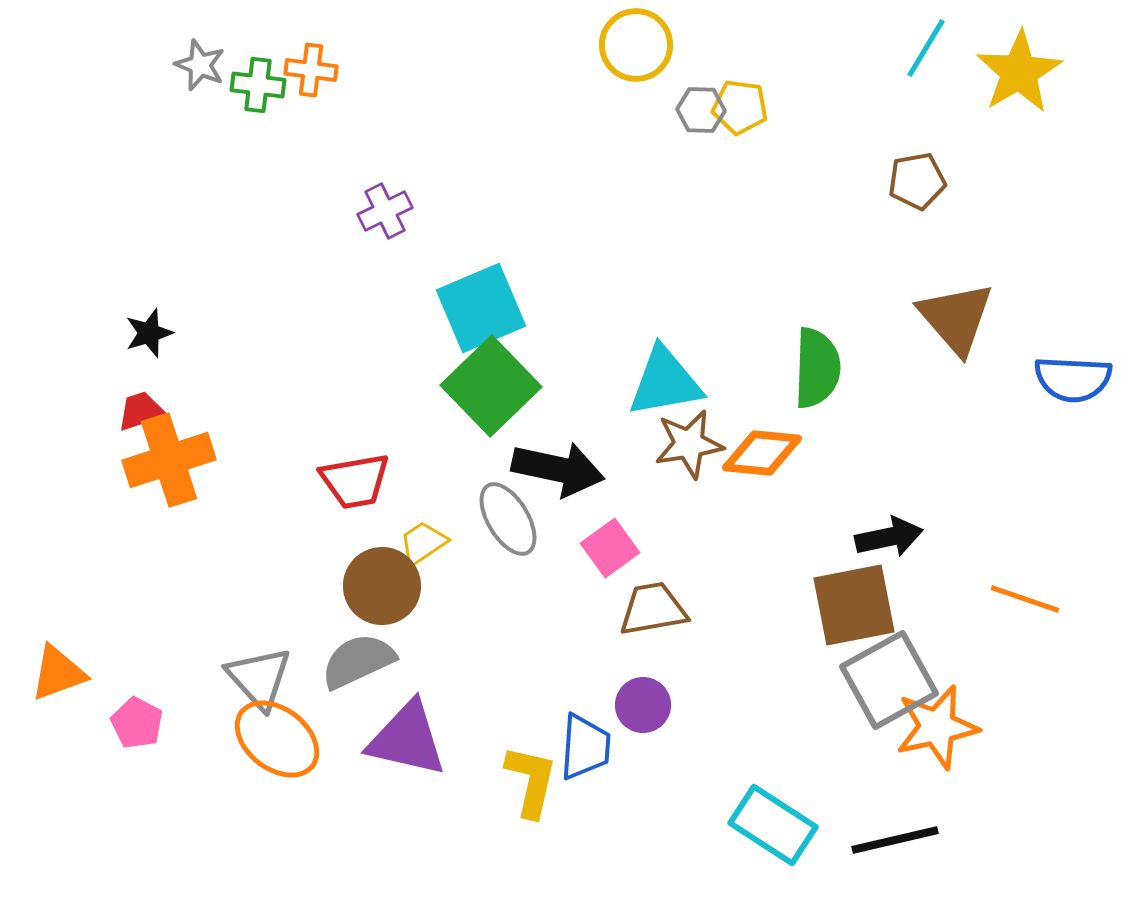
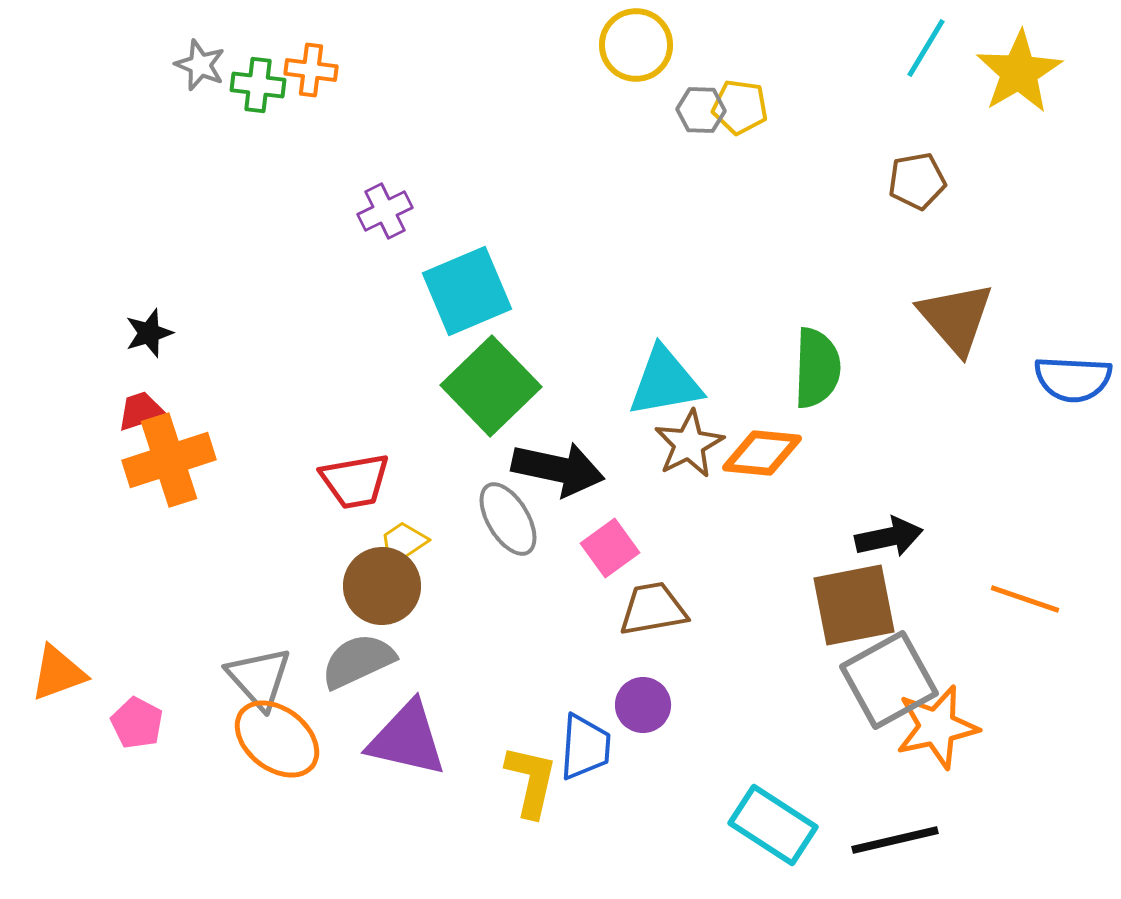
cyan square at (481, 308): moved 14 px left, 17 px up
brown star at (689, 444): rotated 18 degrees counterclockwise
yellow trapezoid at (423, 543): moved 20 px left
